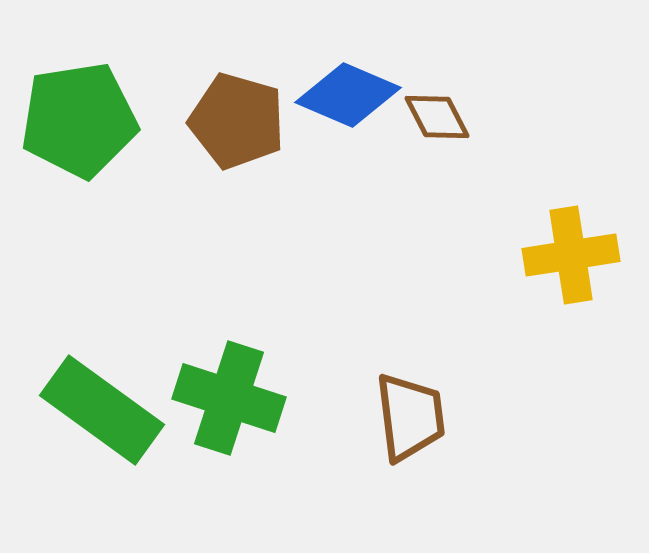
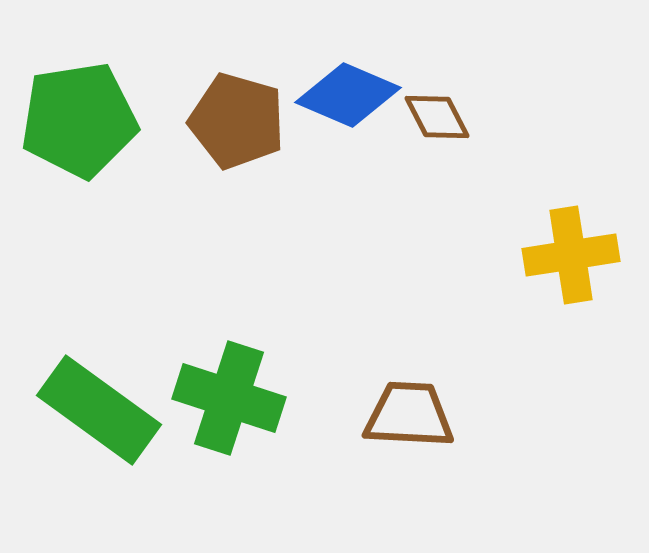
green rectangle: moved 3 px left
brown trapezoid: moved 1 px left, 2 px up; rotated 80 degrees counterclockwise
